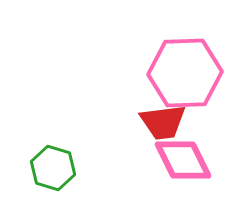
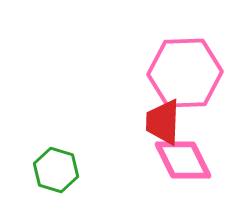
red trapezoid: rotated 99 degrees clockwise
green hexagon: moved 3 px right, 2 px down
